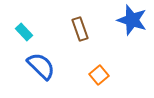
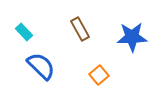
blue star: moved 17 px down; rotated 20 degrees counterclockwise
brown rectangle: rotated 10 degrees counterclockwise
